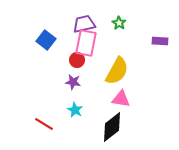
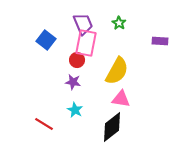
purple trapezoid: moved 1 px left; rotated 80 degrees clockwise
